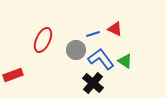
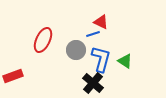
red triangle: moved 14 px left, 7 px up
blue L-shape: rotated 52 degrees clockwise
red rectangle: moved 1 px down
